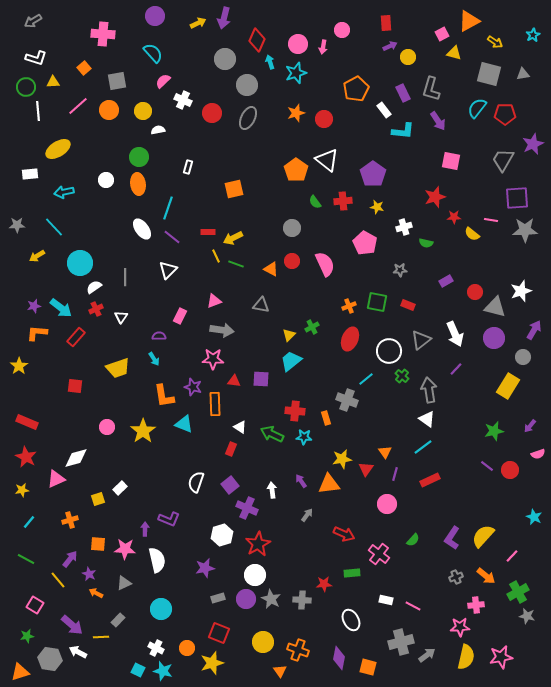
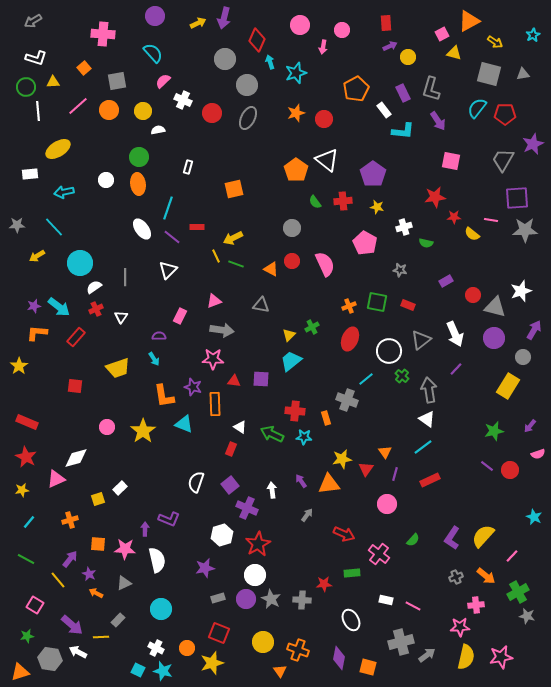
pink circle at (298, 44): moved 2 px right, 19 px up
red star at (435, 197): rotated 10 degrees clockwise
red rectangle at (208, 232): moved 11 px left, 5 px up
gray star at (400, 270): rotated 16 degrees clockwise
red circle at (475, 292): moved 2 px left, 3 px down
cyan arrow at (61, 308): moved 2 px left, 1 px up
